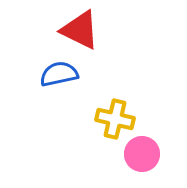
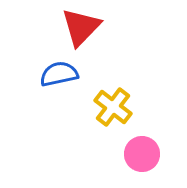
red triangle: moved 1 px right, 3 px up; rotated 48 degrees clockwise
yellow cross: moved 2 px left, 12 px up; rotated 24 degrees clockwise
